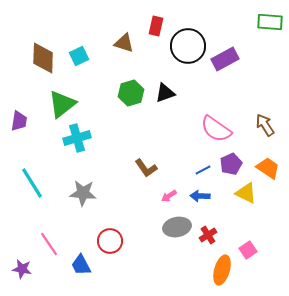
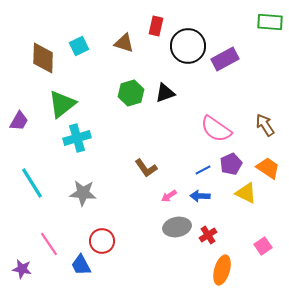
cyan square: moved 10 px up
purple trapezoid: rotated 20 degrees clockwise
red circle: moved 8 px left
pink square: moved 15 px right, 4 px up
